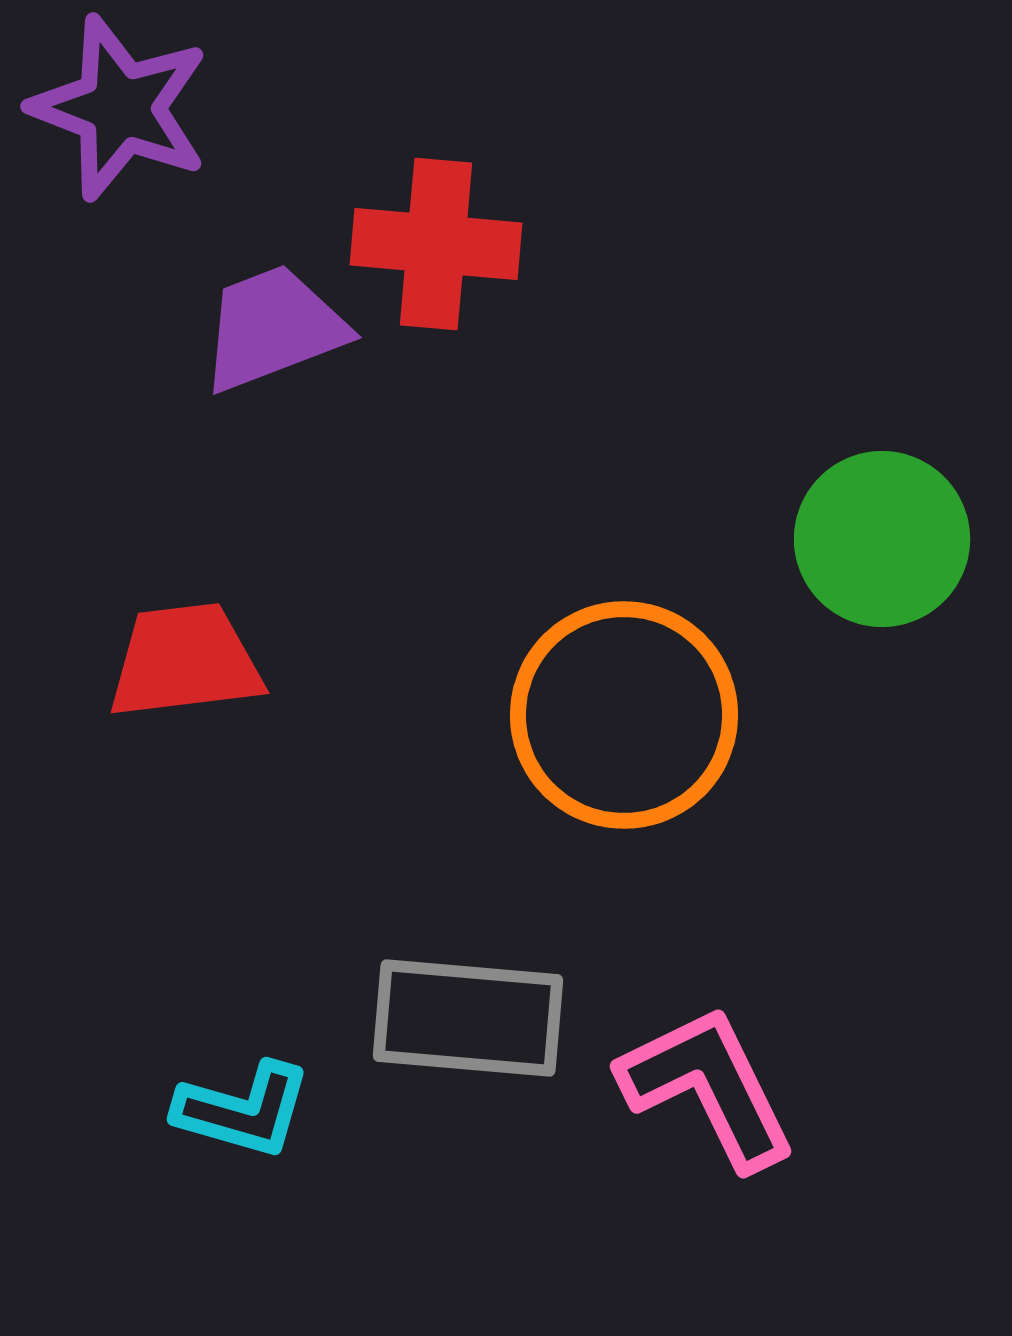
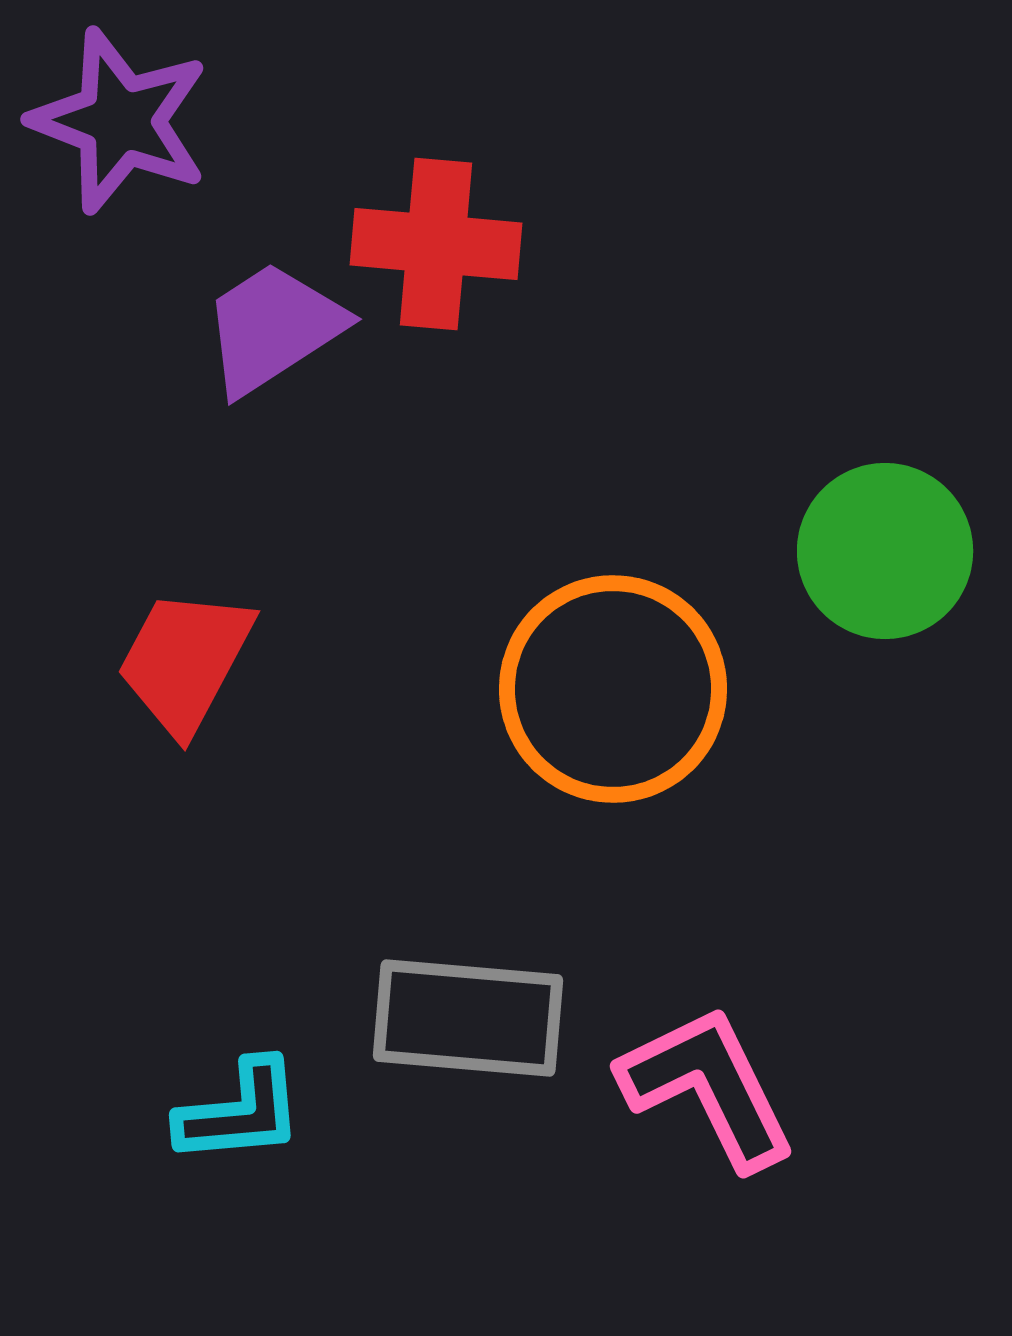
purple star: moved 13 px down
purple trapezoid: rotated 12 degrees counterclockwise
green circle: moved 3 px right, 12 px down
red trapezoid: rotated 55 degrees counterclockwise
orange circle: moved 11 px left, 26 px up
cyan L-shape: moved 3 px left, 2 px down; rotated 21 degrees counterclockwise
